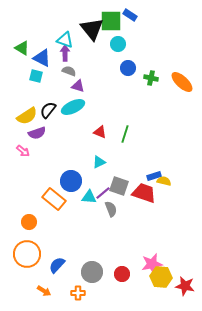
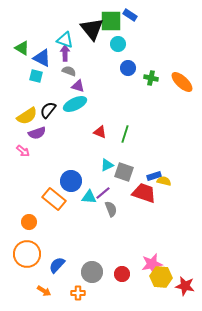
cyan ellipse at (73, 107): moved 2 px right, 3 px up
cyan triangle at (99, 162): moved 8 px right, 3 px down
gray square at (119, 186): moved 5 px right, 14 px up
